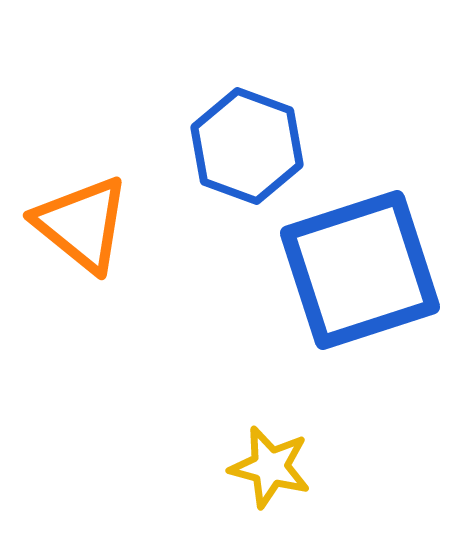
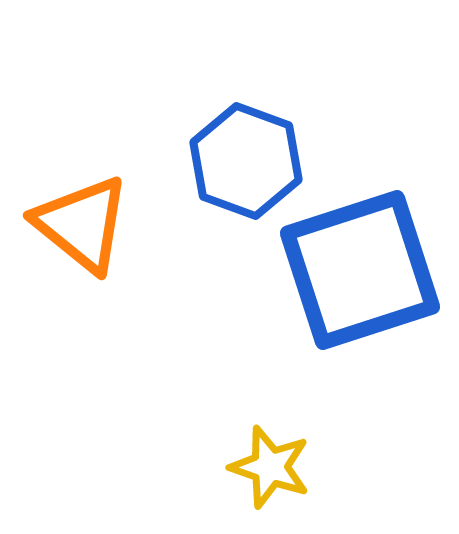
blue hexagon: moved 1 px left, 15 px down
yellow star: rotated 4 degrees clockwise
